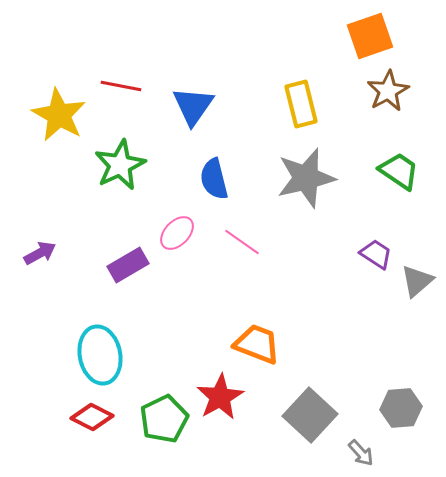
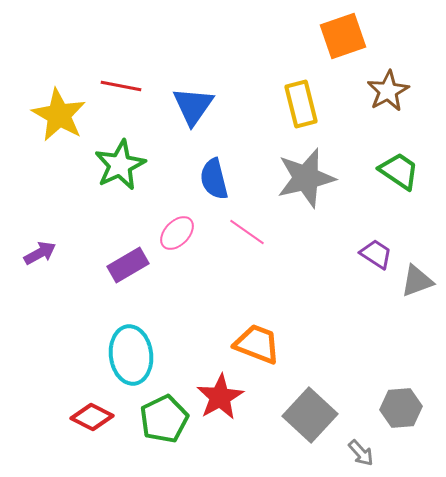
orange square: moved 27 px left
pink line: moved 5 px right, 10 px up
gray triangle: rotated 21 degrees clockwise
cyan ellipse: moved 31 px right; rotated 4 degrees clockwise
